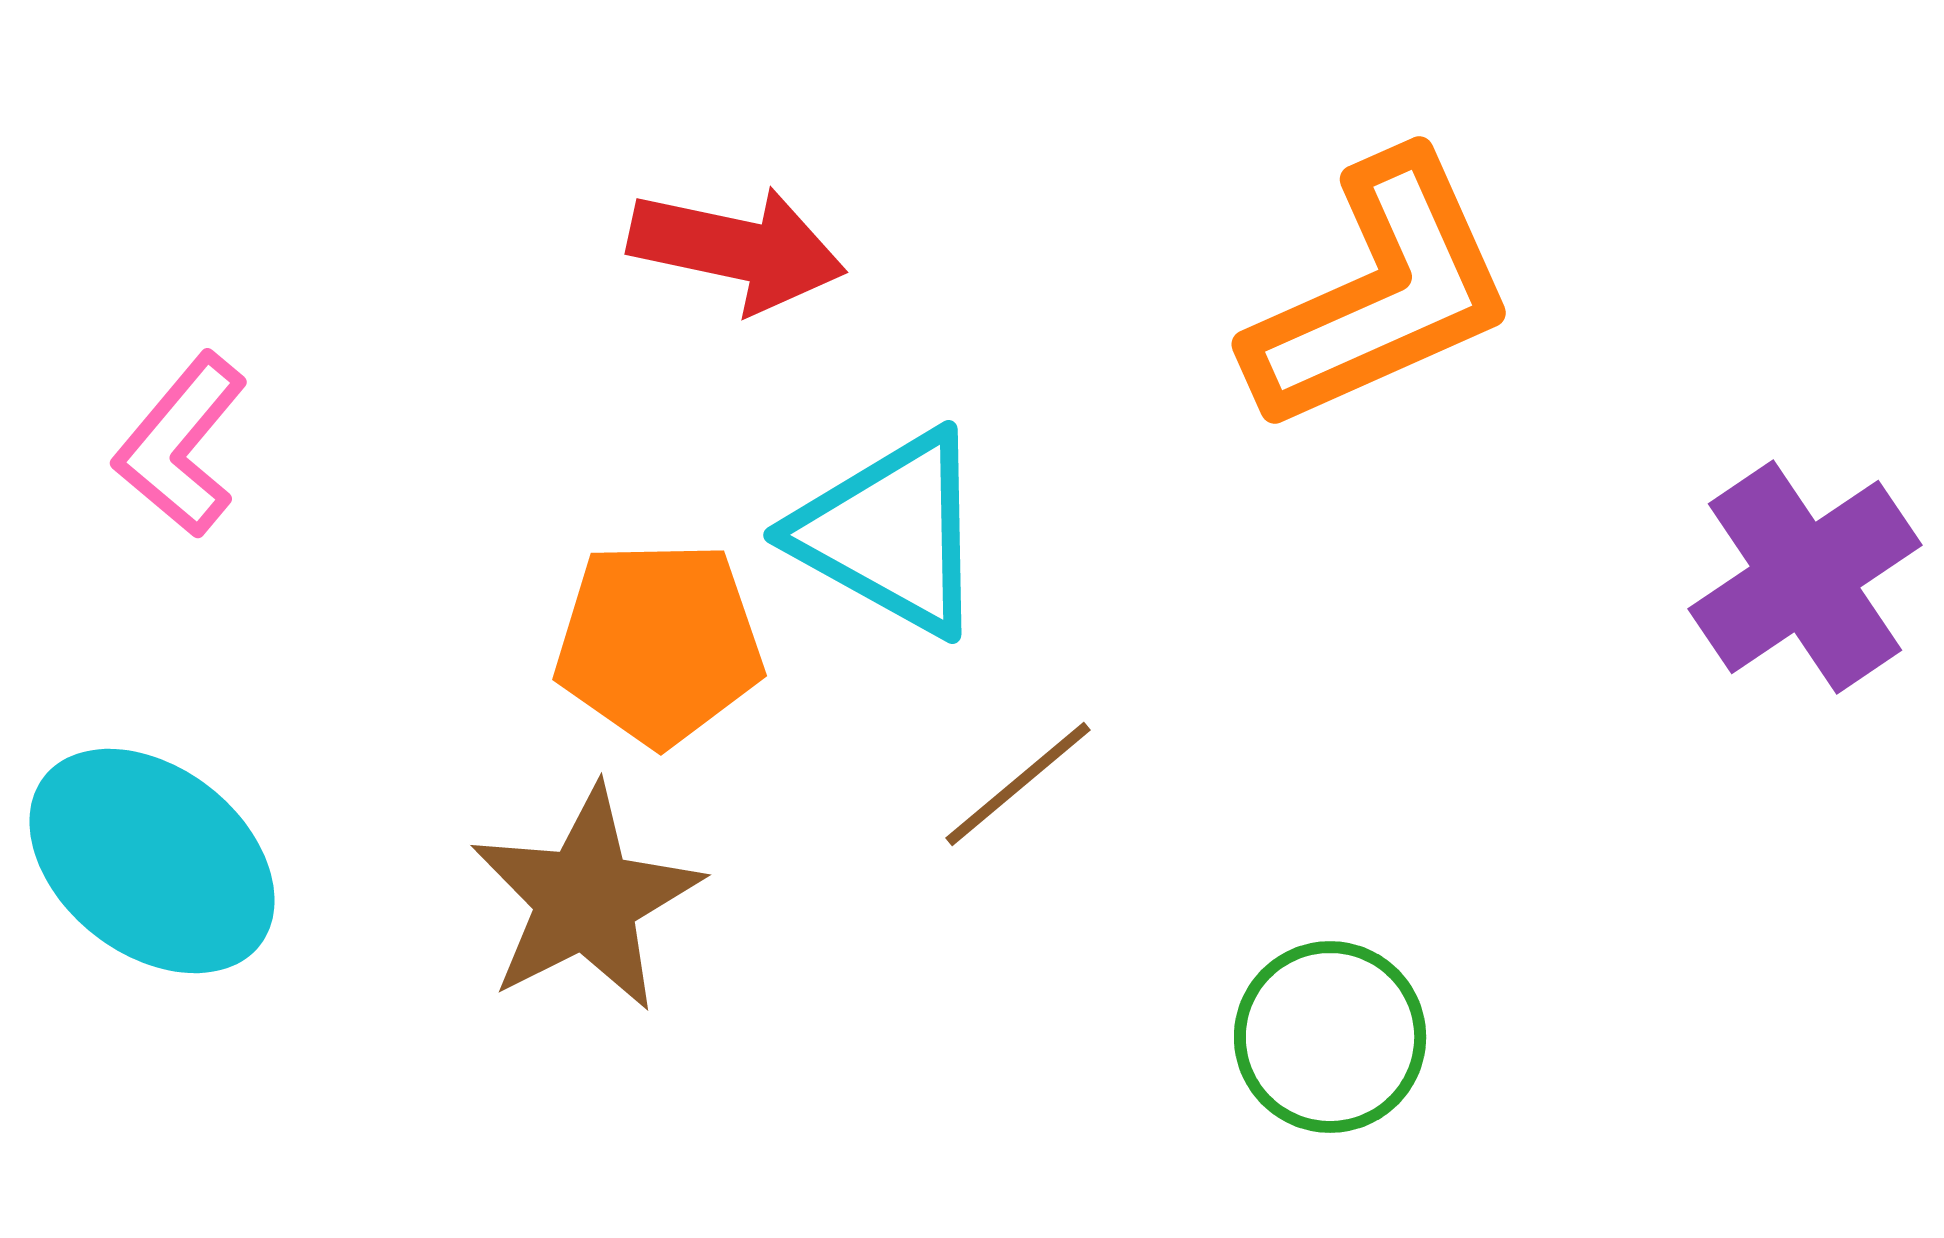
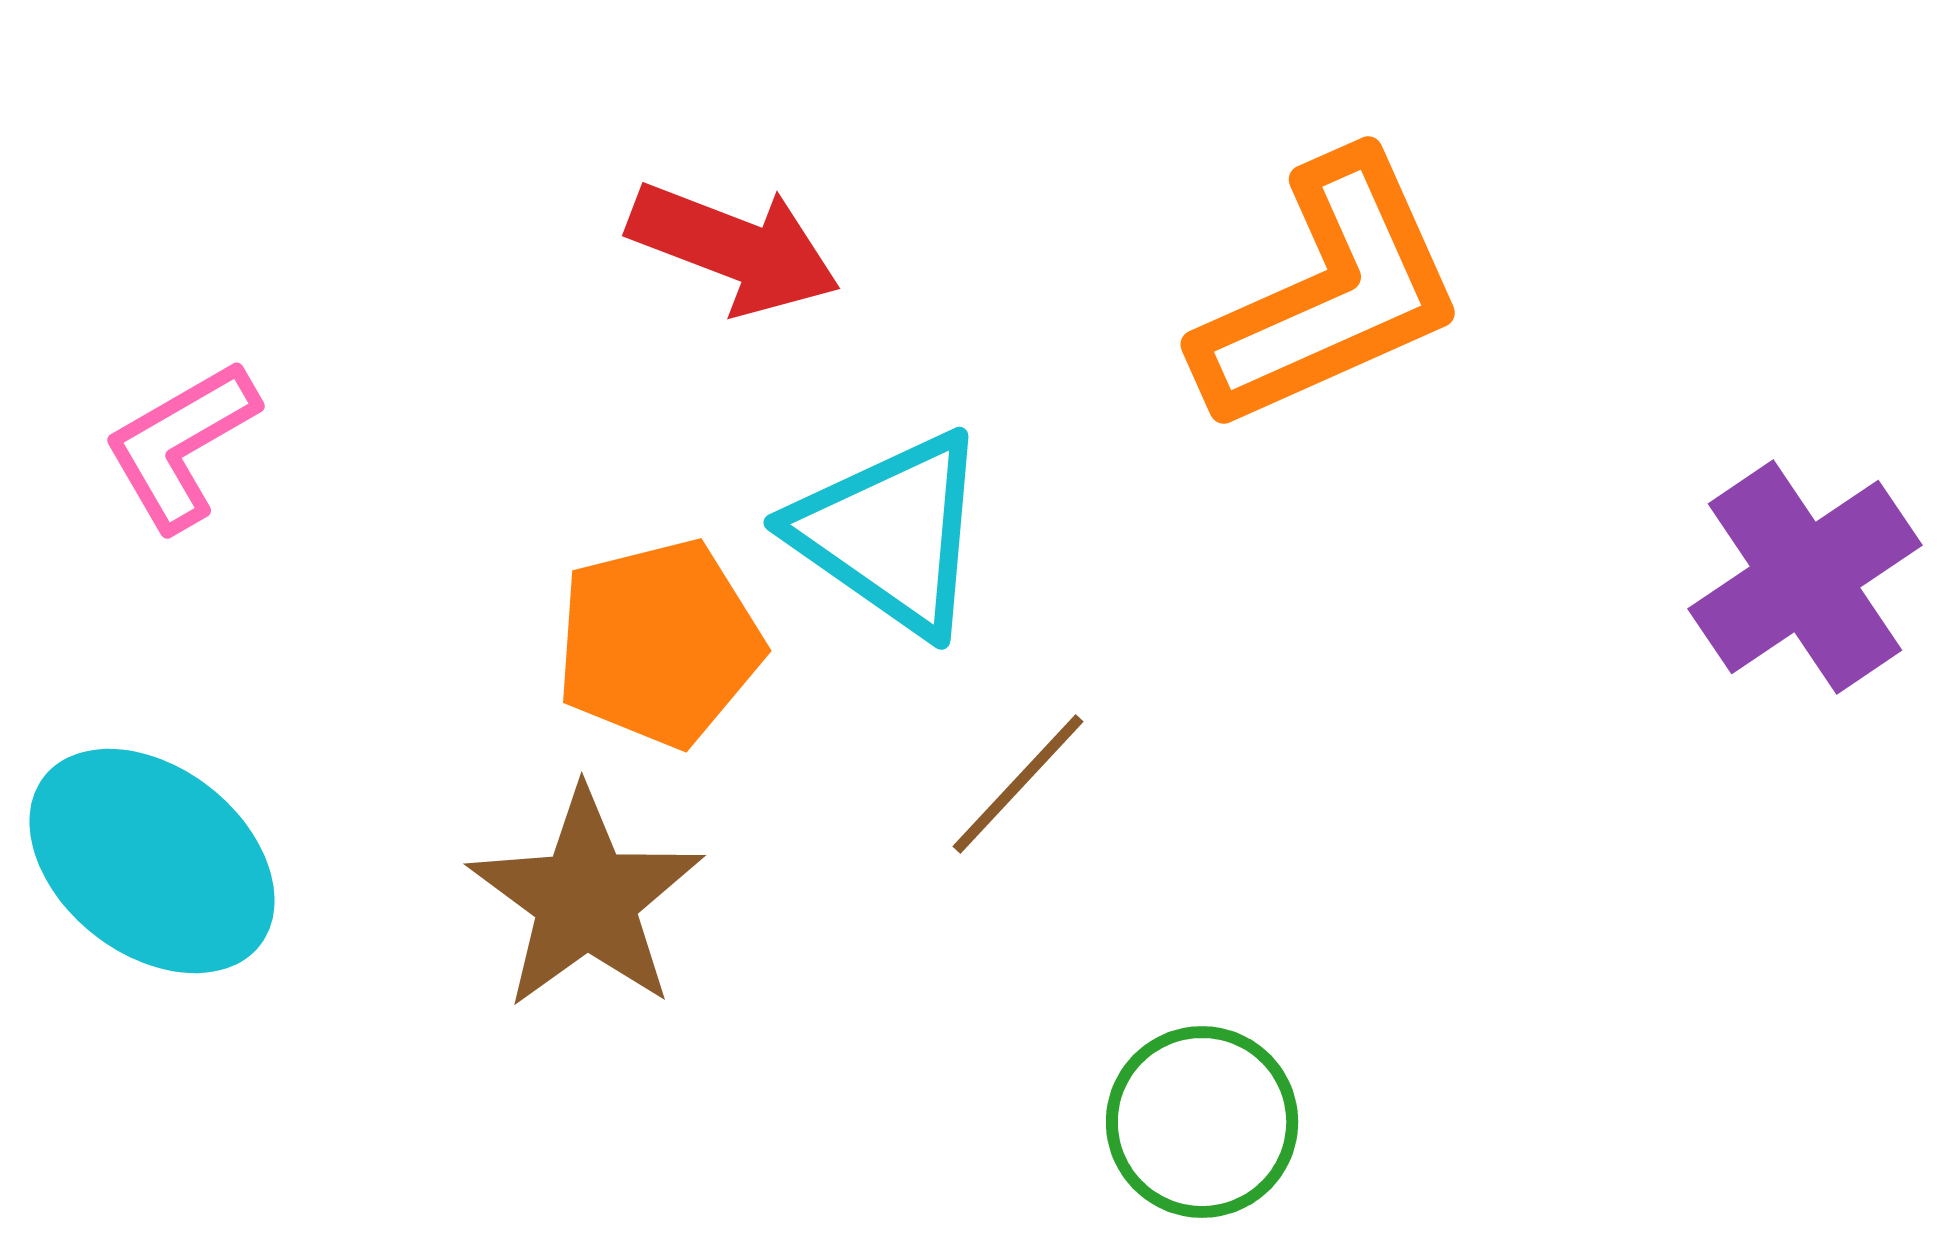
red arrow: moved 3 px left, 1 px up; rotated 9 degrees clockwise
orange L-shape: moved 51 px left
pink L-shape: rotated 20 degrees clockwise
cyan triangle: rotated 6 degrees clockwise
orange pentagon: rotated 13 degrees counterclockwise
brown line: rotated 7 degrees counterclockwise
brown star: rotated 9 degrees counterclockwise
green circle: moved 128 px left, 85 px down
